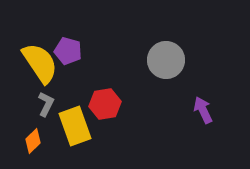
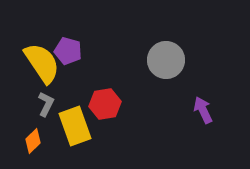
yellow semicircle: moved 2 px right
